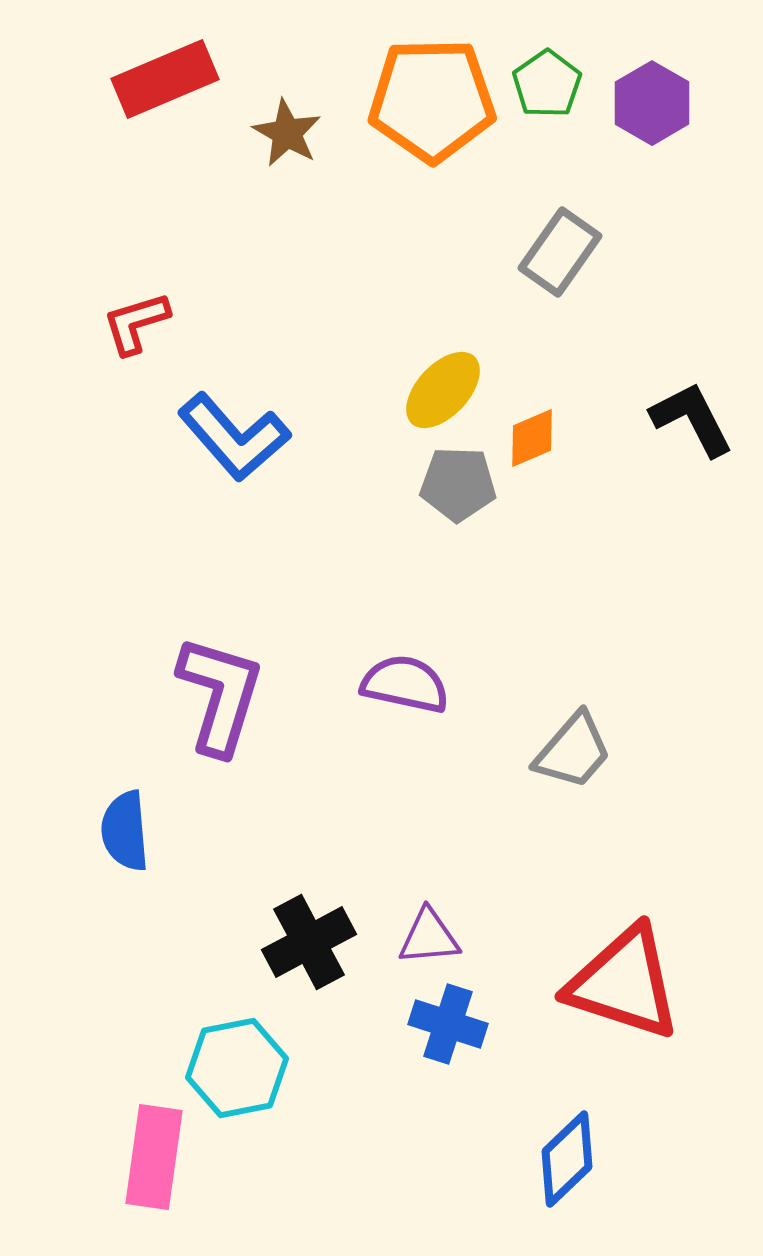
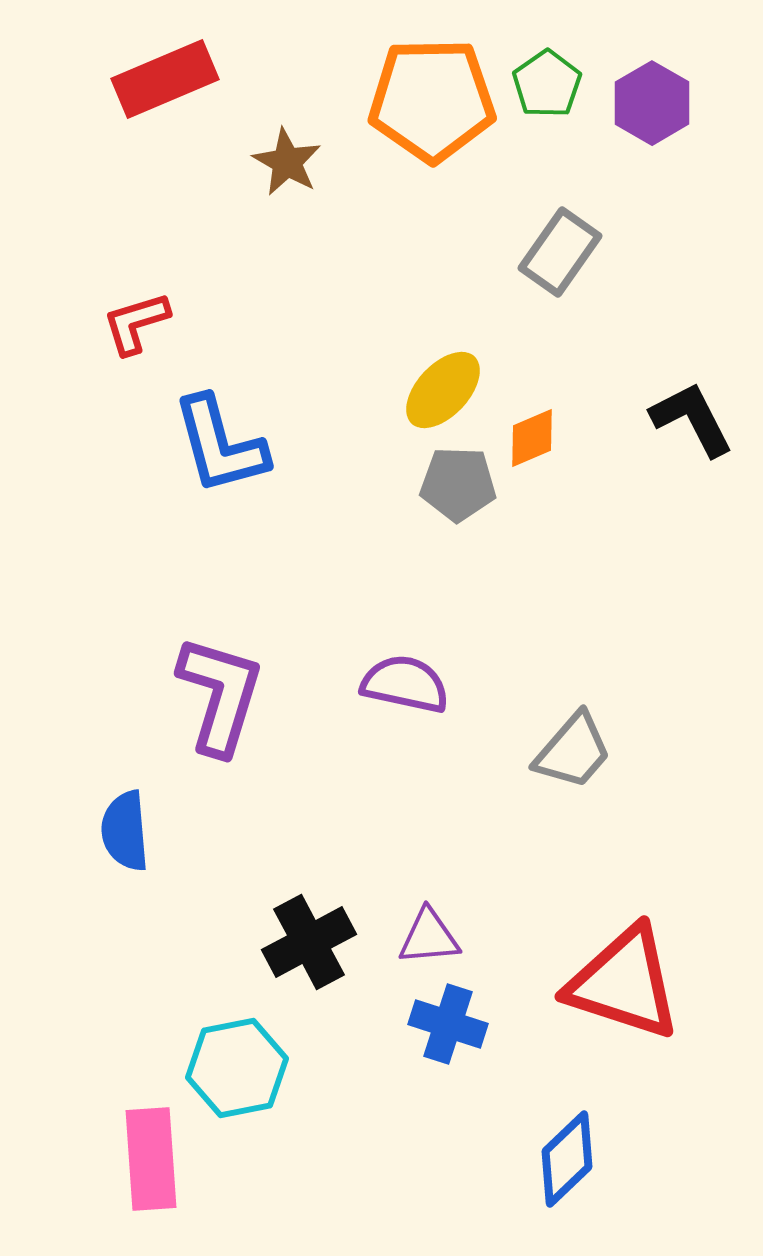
brown star: moved 29 px down
blue L-shape: moved 14 px left, 8 px down; rotated 26 degrees clockwise
pink rectangle: moved 3 px left, 2 px down; rotated 12 degrees counterclockwise
